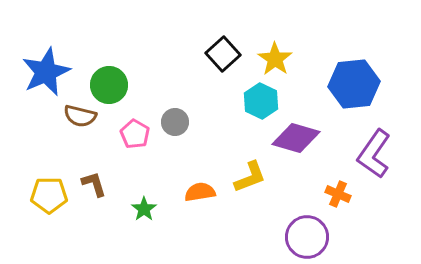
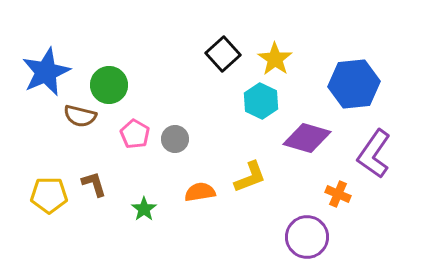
gray circle: moved 17 px down
purple diamond: moved 11 px right
